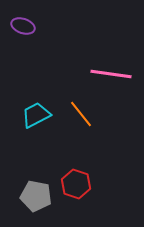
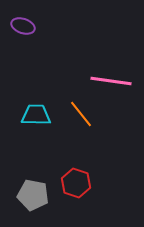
pink line: moved 7 px down
cyan trapezoid: rotated 28 degrees clockwise
red hexagon: moved 1 px up
gray pentagon: moved 3 px left, 1 px up
